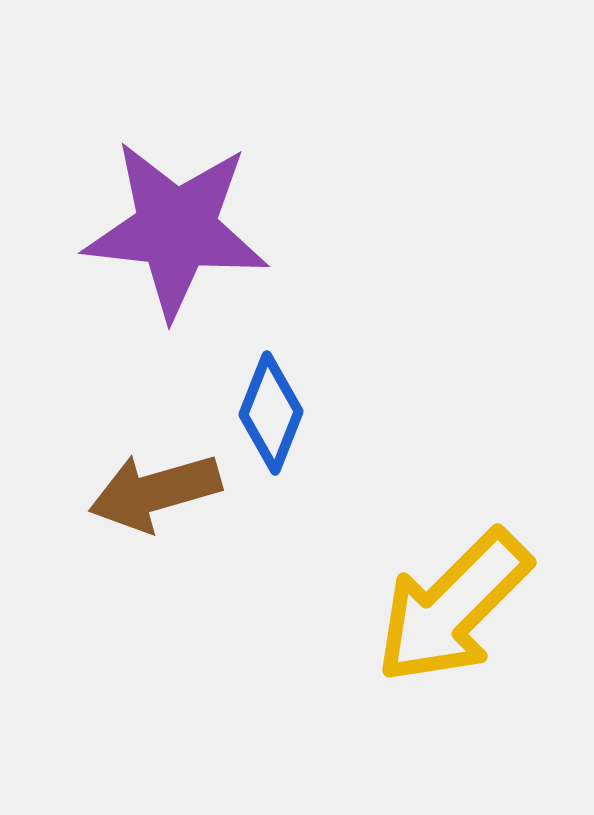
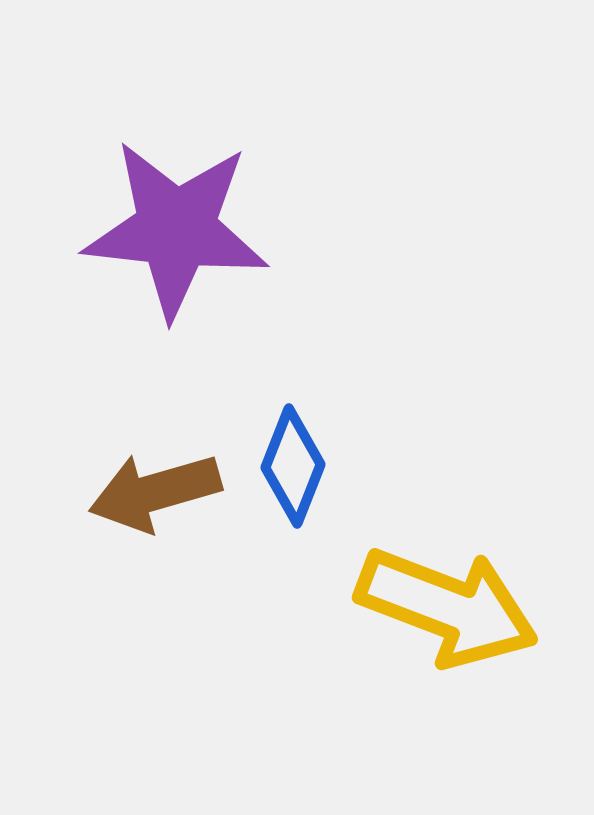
blue diamond: moved 22 px right, 53 px down
yellow arrow: moved 6 px left; rotated 114 degrees counterclockwise
